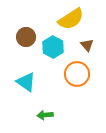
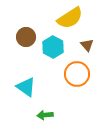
yellow semicircle: moved 1 px left, 1 px up
cyan triangle: moved 5 px down
